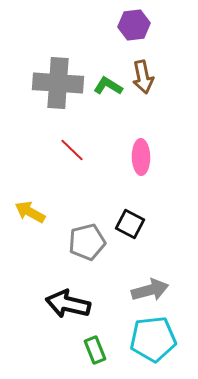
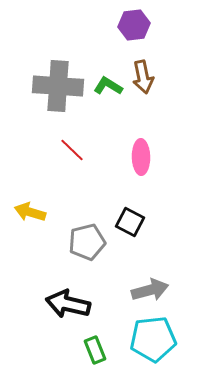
gray cross: moved 3 px down
yellow arrow: rotated 12 degrees counterclockwise
black square: moved 2 px up
